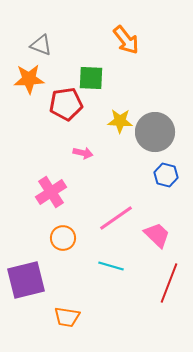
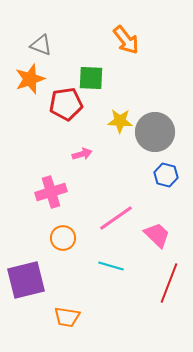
orange star: moved 1 px right; rotated 16 degrees counterclockwise
pink arrow: moved 1 px left, 1 px down; rotated 30 degrees counterclockwise
pink cross: rotated 16 degrees clockwise
